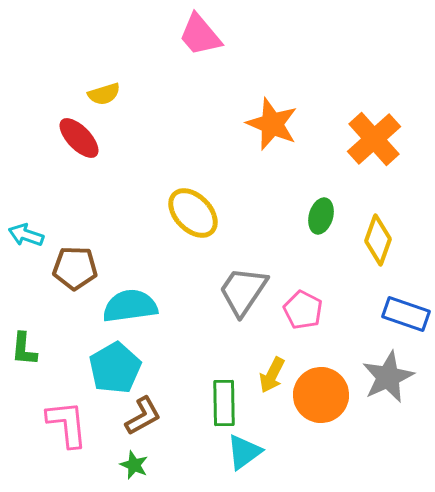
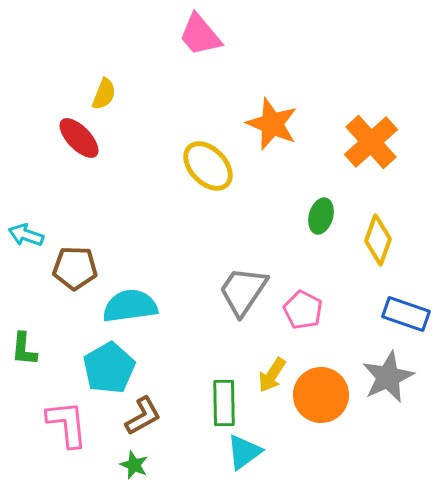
yellow semicircle: rotated 52 degrees counterclockwise
orange cross: moved 3 px left, 3 px down
yellow ellipse: moved 15 px right, 47 px up
cyan pentagon: moved 6 px left
yellow arrow: rotated 6 degrees clockwise
